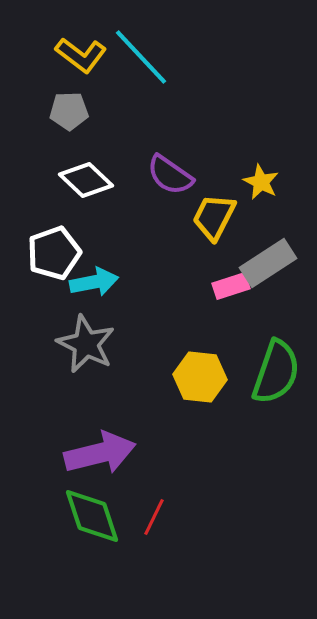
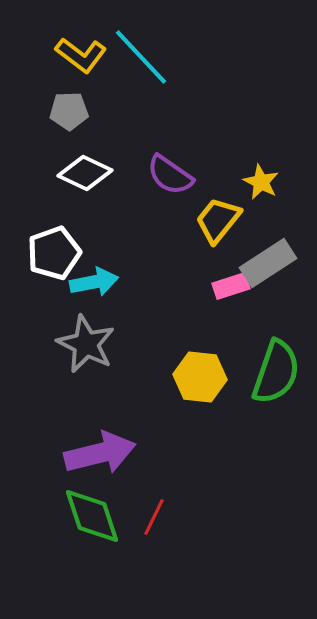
white diamond: moved 1 px left, 7 px up; rotated 18 degrees counterclockwise
yellow trapezoid: moved 4 px right, 3 px down; rotated 12 degrees clockwise
